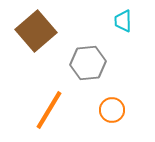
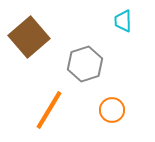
brown square: moved 7 px left, 6 px down
gray hexagon: moved 3 px left, 1 px down; rotated 12 degrees counterclockwise
